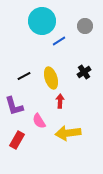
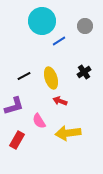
red arrow: rotated 72 degrees counterclockwise
purple L-shape: rotated 90 degrees counterclockwise
